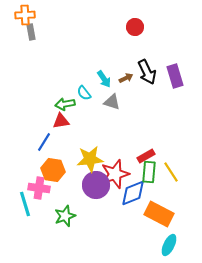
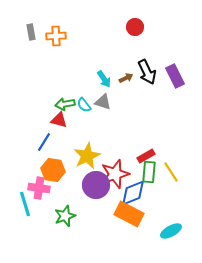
orange cross: moved 31 px right, 21 px down
purple rectangle: rotated 10 degrees counterclockwise
cyan semicircle: moved 12 px down
gray triangle: moved 9 px left
red triangle: moved 2 px left, 1 px up; rotated 24 degrees clockwise
yellow star: moved 3 px left, 3 px up; rotated 20 degrees counterclockwise
orange rectangle: moved 30 px left
cyan ellipse: moved 2 px right, 14 px up; rotated 35 degrees clockwise
